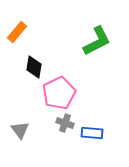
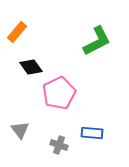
black diamond: moved 3 px left; rotated 45 degrees counterclockwise
gray cross: moved 6 px left, 22 px down
